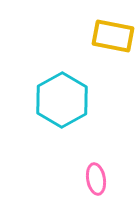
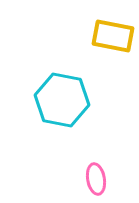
cyan hexagon: rotated 20 degrees counterclockwise
